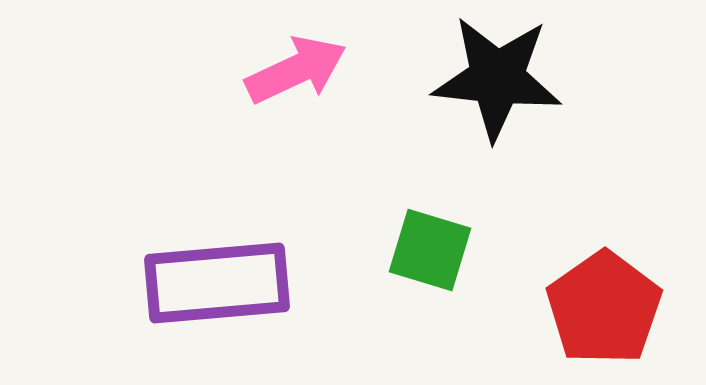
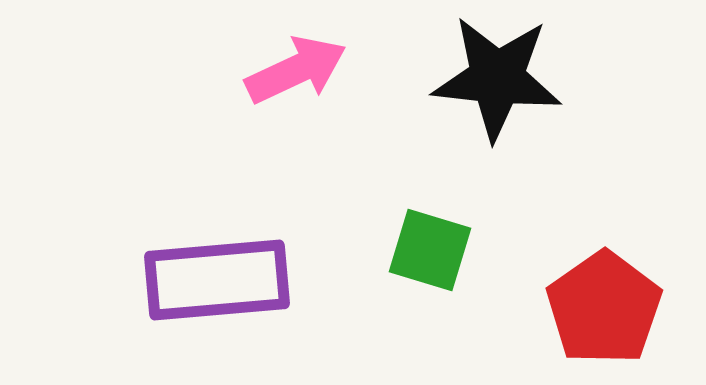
purple rectangle: moved 3 px up
